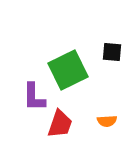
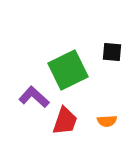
purple L-shape: rotated 132 degrees clockwise
red trapezoid: moved 5 px right, 3 px up
